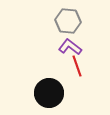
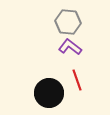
gray hexagon: moved 1 px down
red line: moved 14 px down
